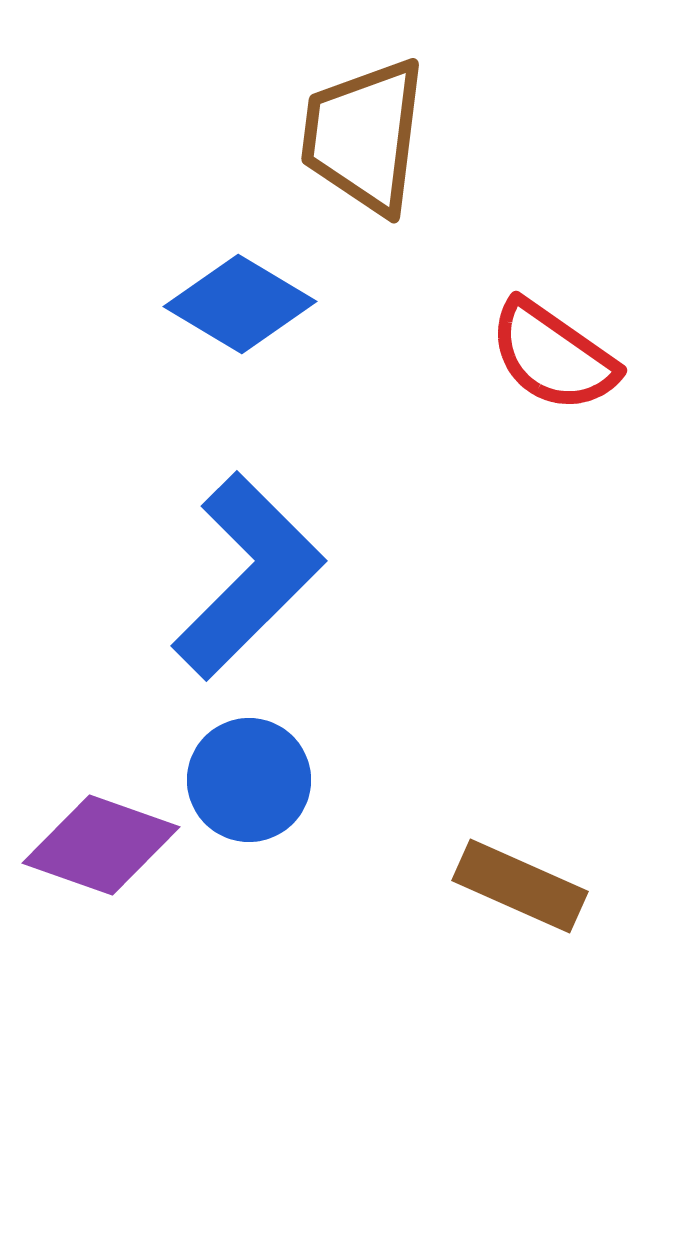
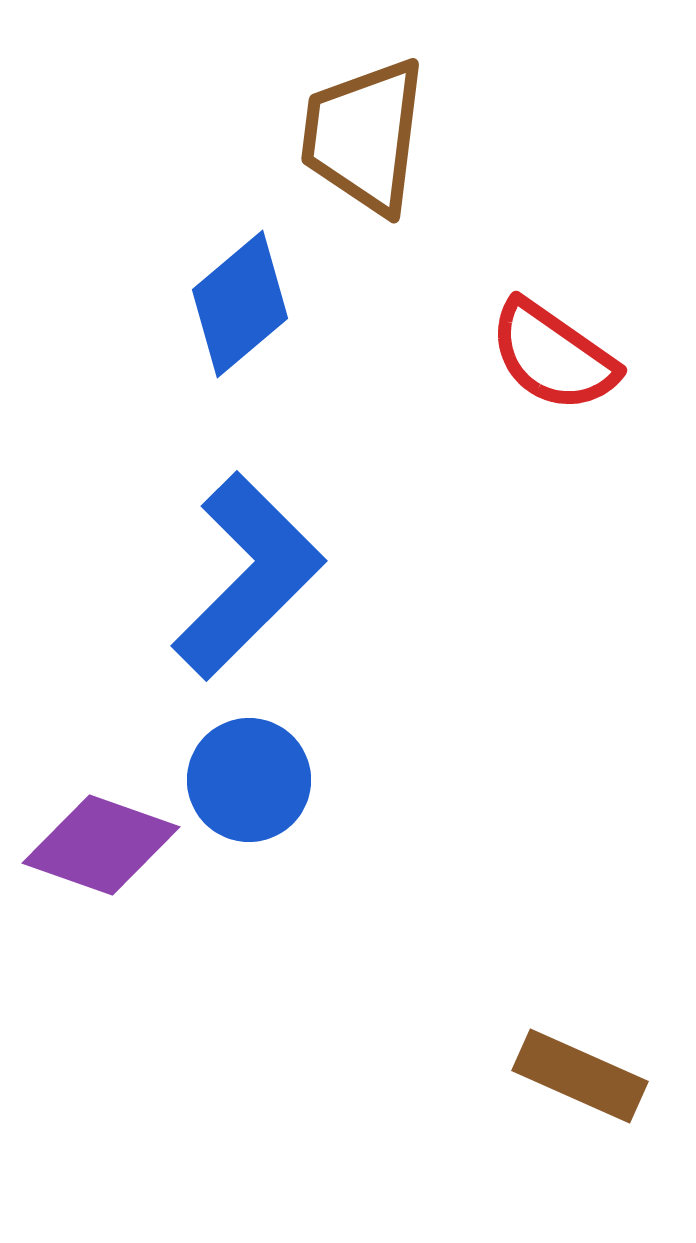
blue diamond: rotated 71 degrees counterclockwise
brown rectangle: moved 60 px right, 190 px down
